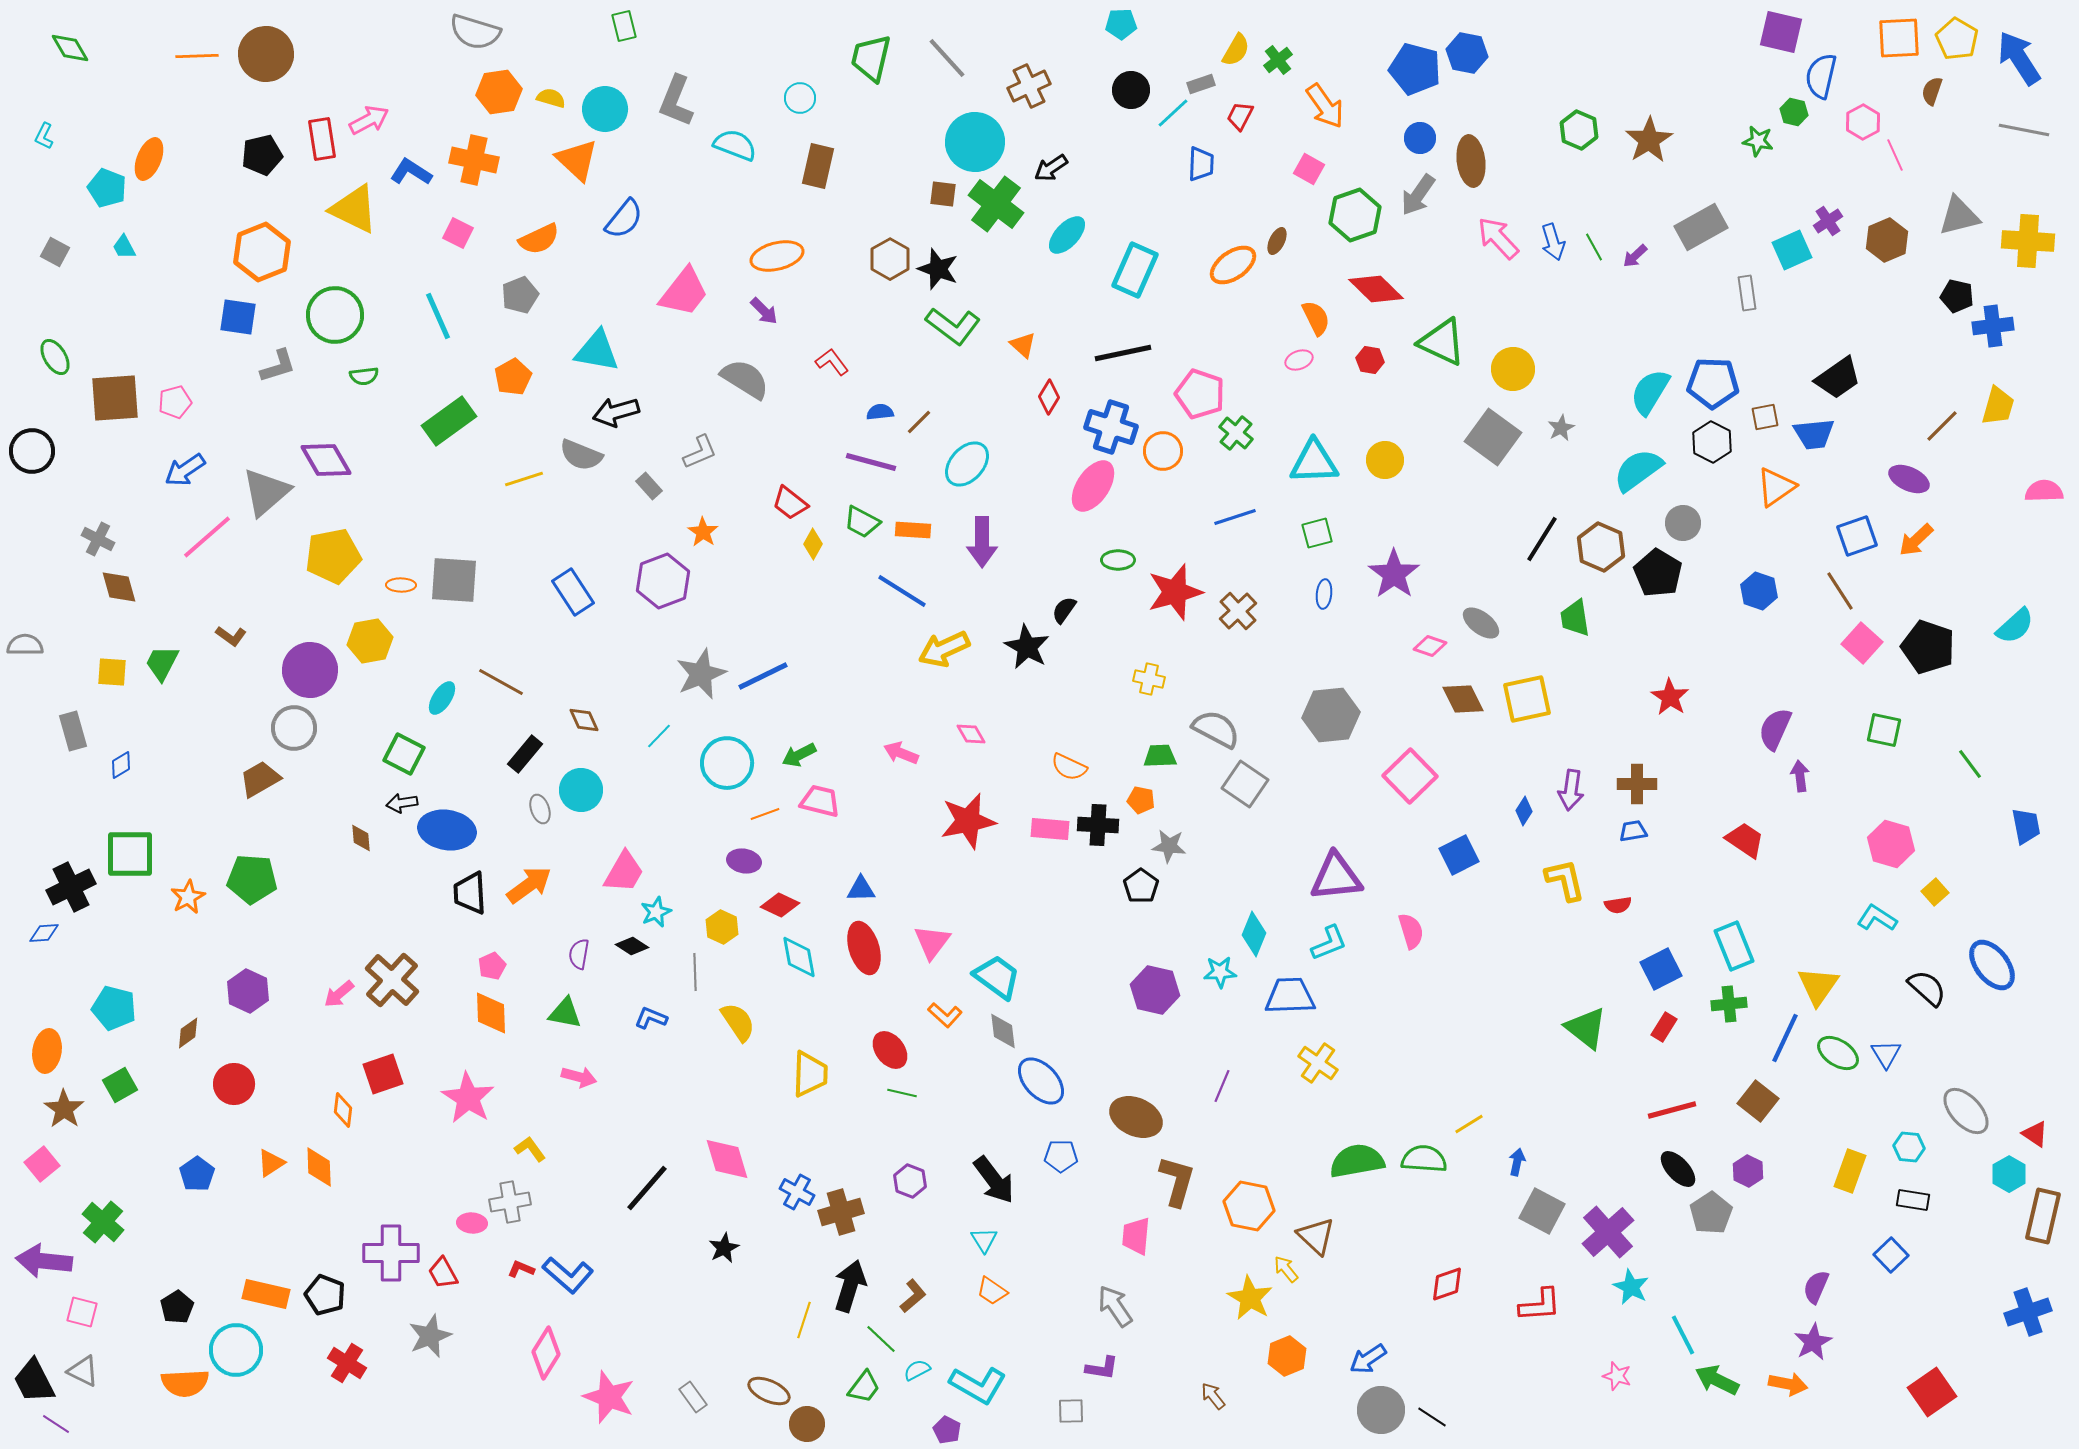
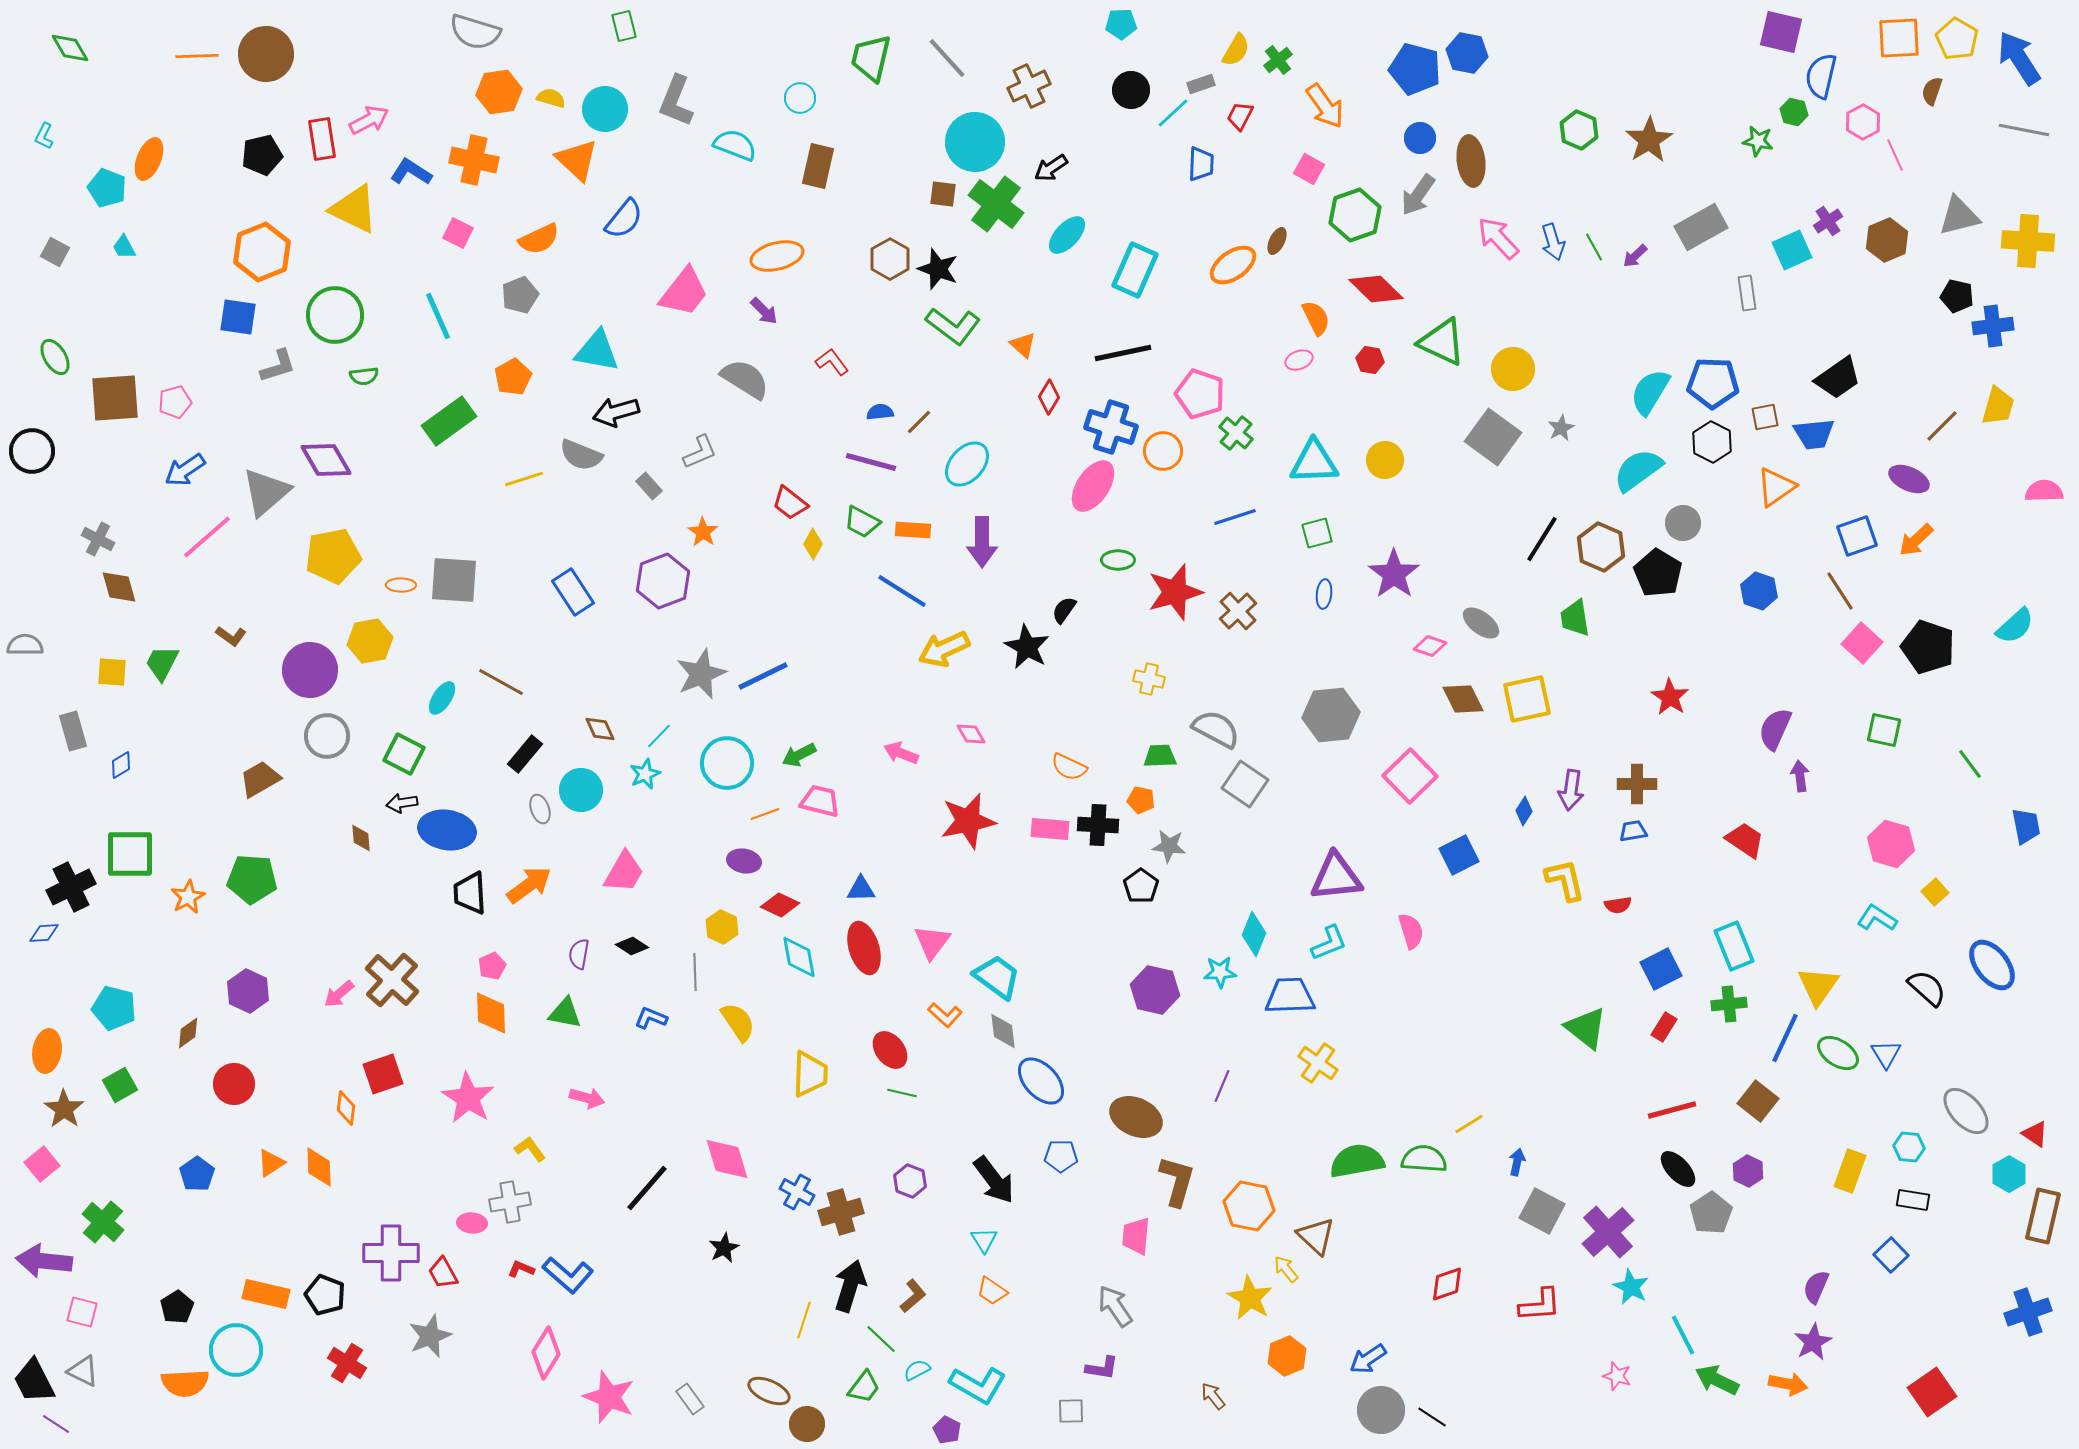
brown diamond at (584, 720): moved 16 px right, 9 px down
gray circle at (294, 728): moved 33 px right, 8 px down
cyan star at (656, 912): moved 11 px left, 138 px up
pink arrow at (579, 1077): moved 8 px right, 21 px down
orange diamond at (343, 1110): moved 3 px right, 2 px up
gray rectangle at (693, 1397): moved 3 px left, 2 px down
